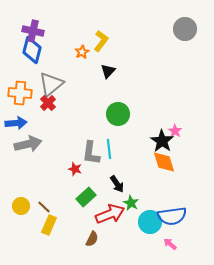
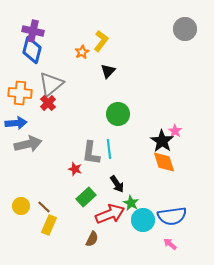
cyan circle: moved 7 px left, 2 px up
